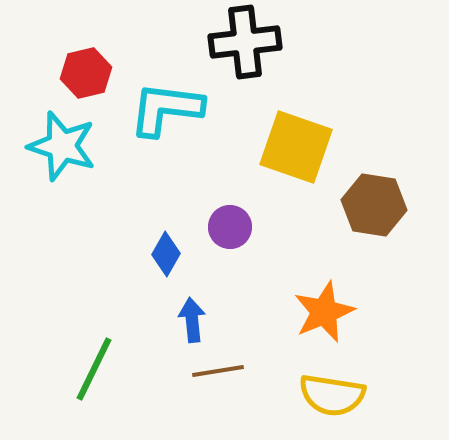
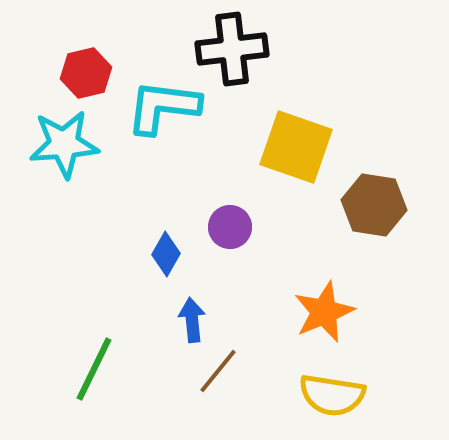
black cross: moved 13 px left, 7 px down
cyan L-shape: moved 3 px left, 2 px up
cyan star: moved 2 px right, 2 px up; rotated 22 degrees counterclockwise
brown line: rotated 42 degrees counterclockwise
